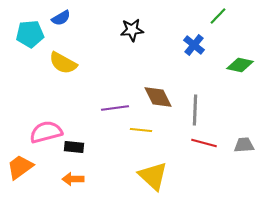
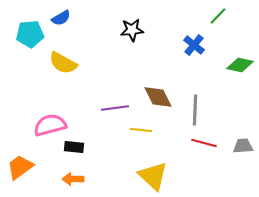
pink semicircle: moved 4 px right, 7 px up
gray trapezoid: moved 1 px left, 1 px down
